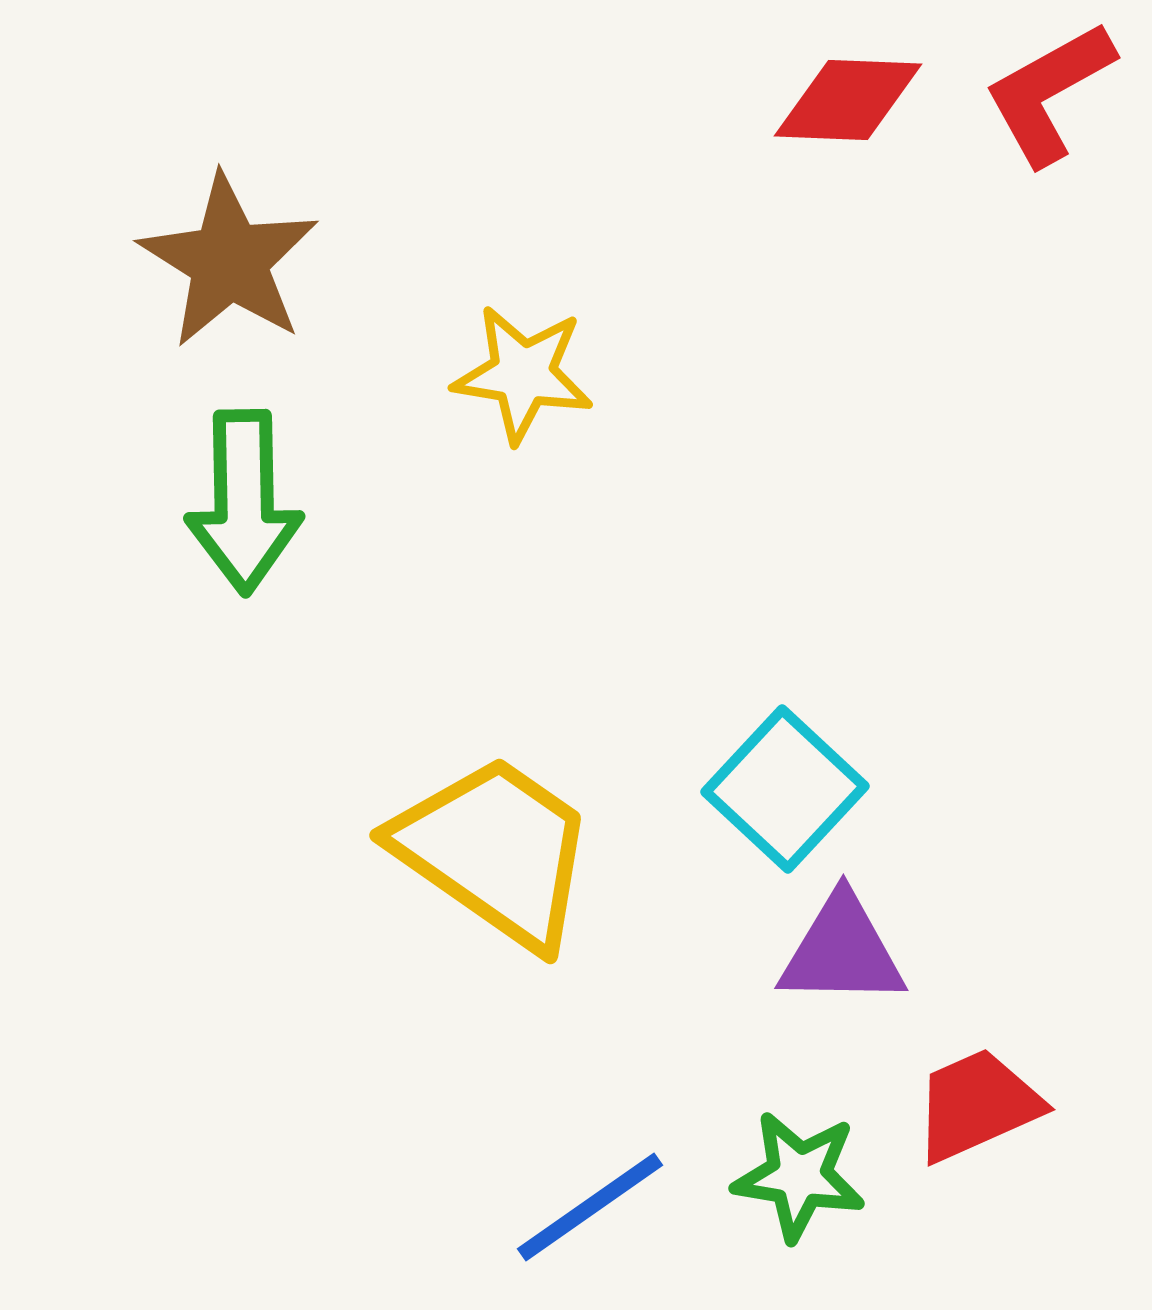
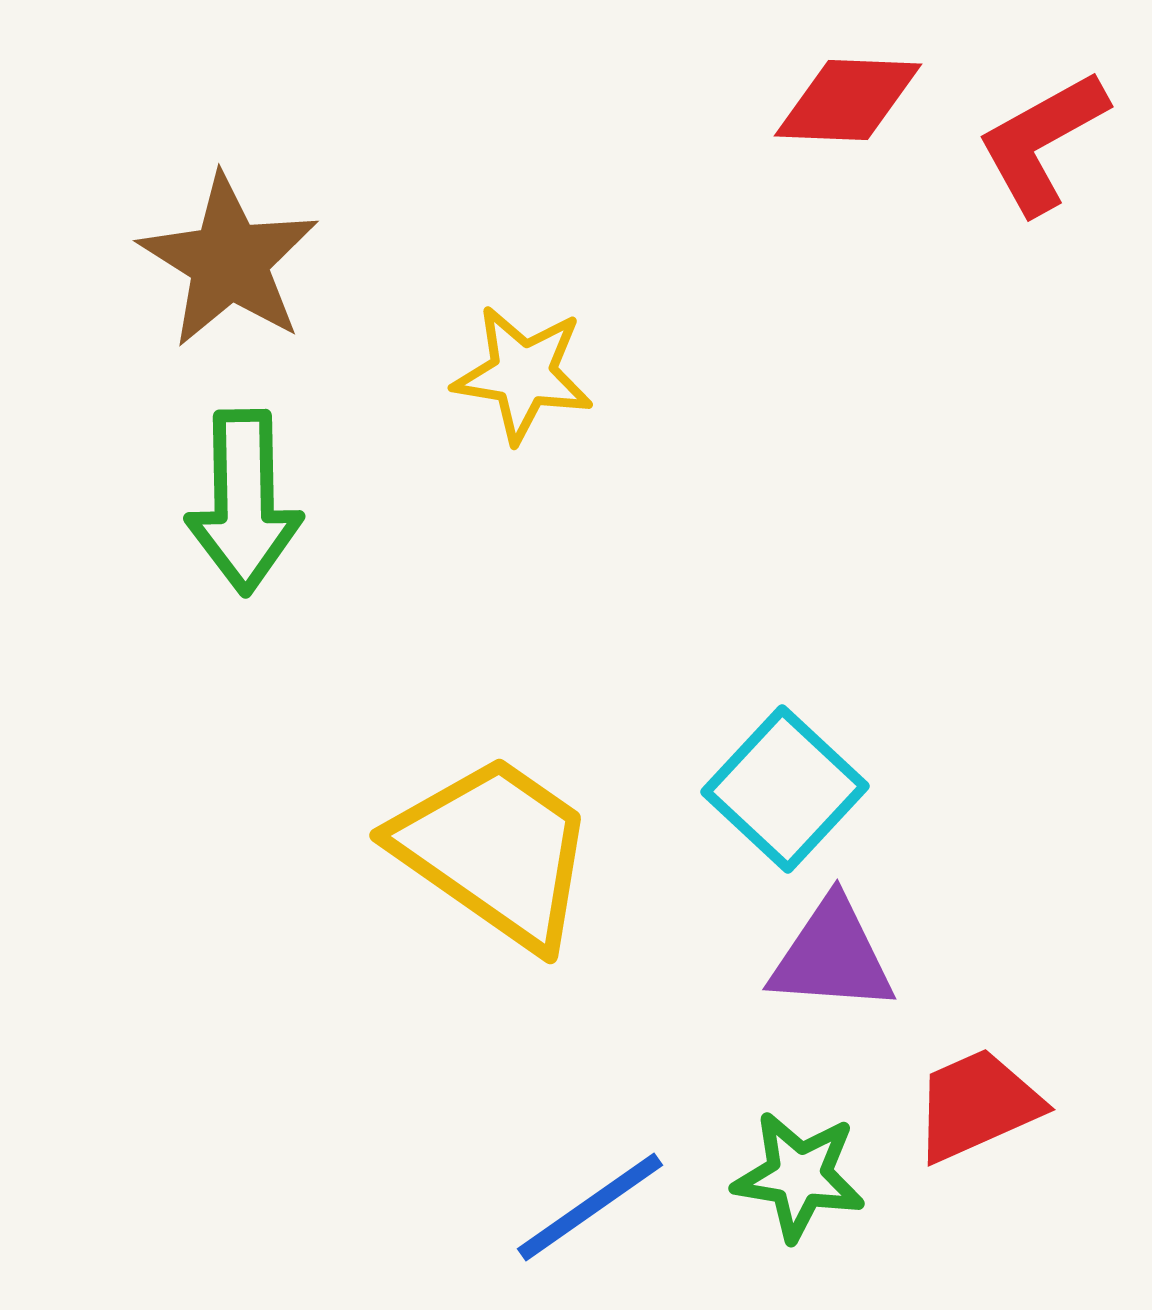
red L-shape: moved 7 px left, 49 px down
purple triangle: moved 10 px left, 5 px down; rotated 3 degrees clockwise
